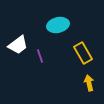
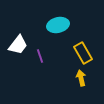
white trapezoid: rotated 15 degrees counterclockwise
yellow arrow: moved 8 px left, 5 px up
